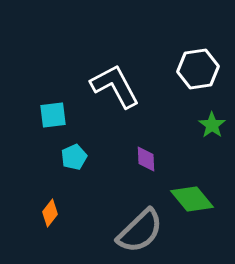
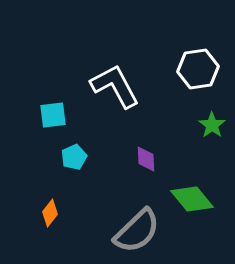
gray semicircle: moved 3 px left
